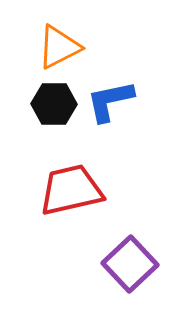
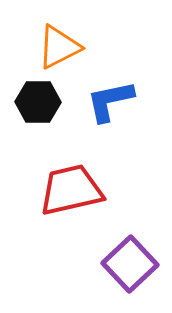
black hexagon: moved 16 px left, 2 px up
